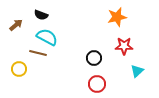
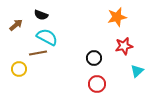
red star: rotated 12 degrees counterclockwise
brown line: rotated 24 degrees counterclockwise
